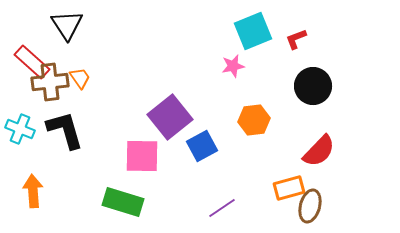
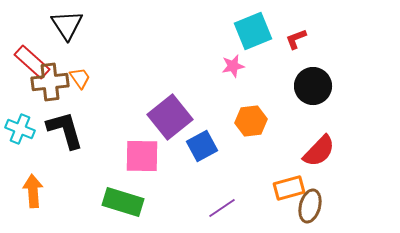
orange hexagon: moved 3 px left, 1 px down
